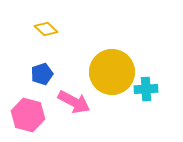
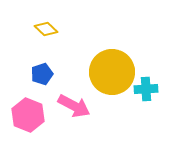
pink arrow: moved 4 px down
pink hexagon: rotated 8 degrees clockwise
